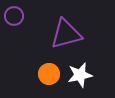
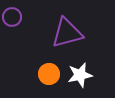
purple circle: moved 2 px left, 1 px down
purple triangle: moved 1 px right, 1 px up
